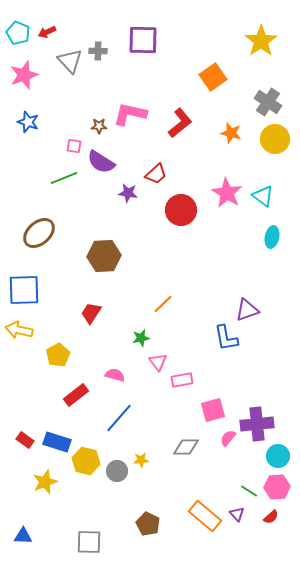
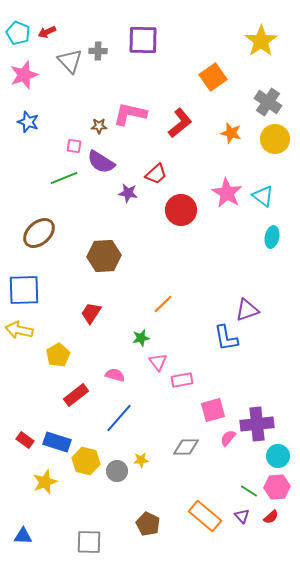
purple triangle at (237, 514): moved 5 px right, 2 px down
